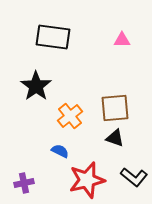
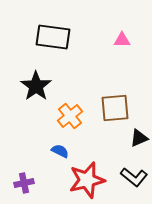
black triangle: moved 24 px right; rotated 42 degrees counterclockwise
